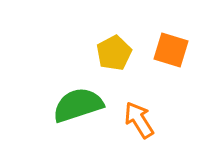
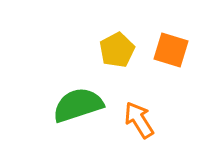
yellow pentagon: moved 3 px right, 3 px up
